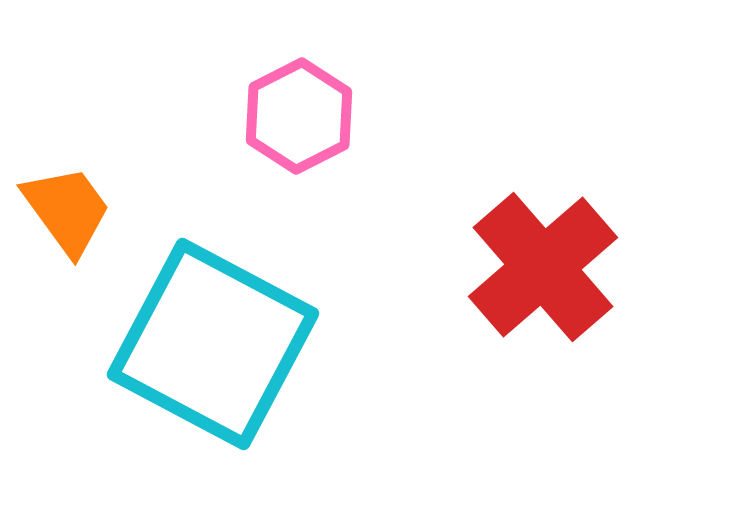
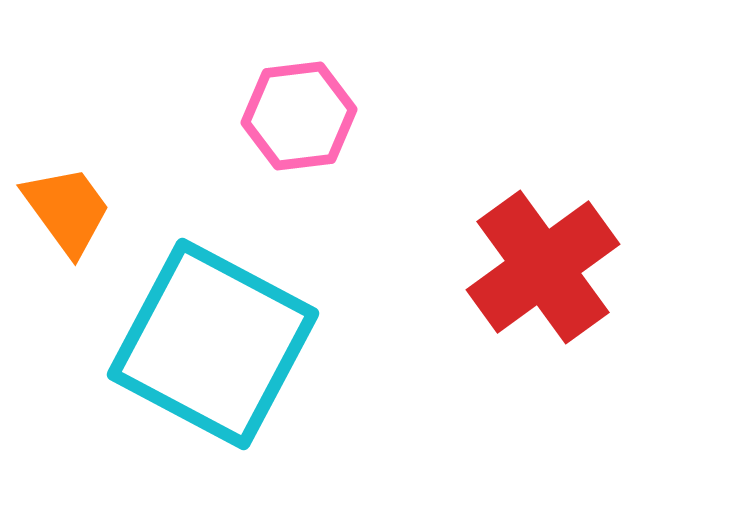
pink hexagon: rotated 20 degrees clockwise
red cross: rotated 5 degrees clockwise
